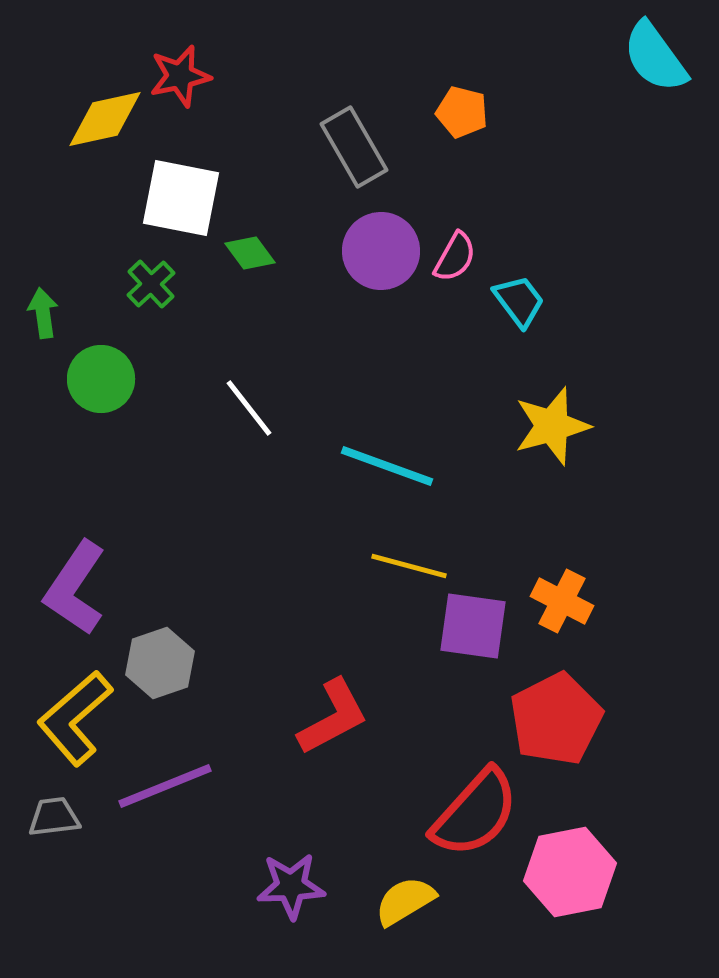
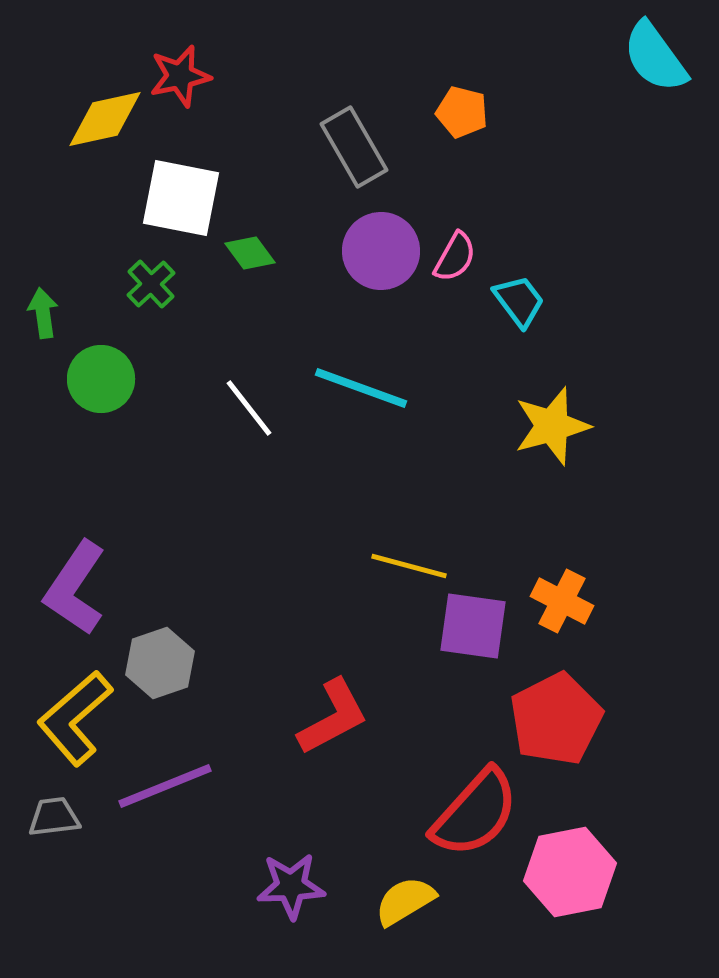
cyan line: moved 26 px left, 78 px up
